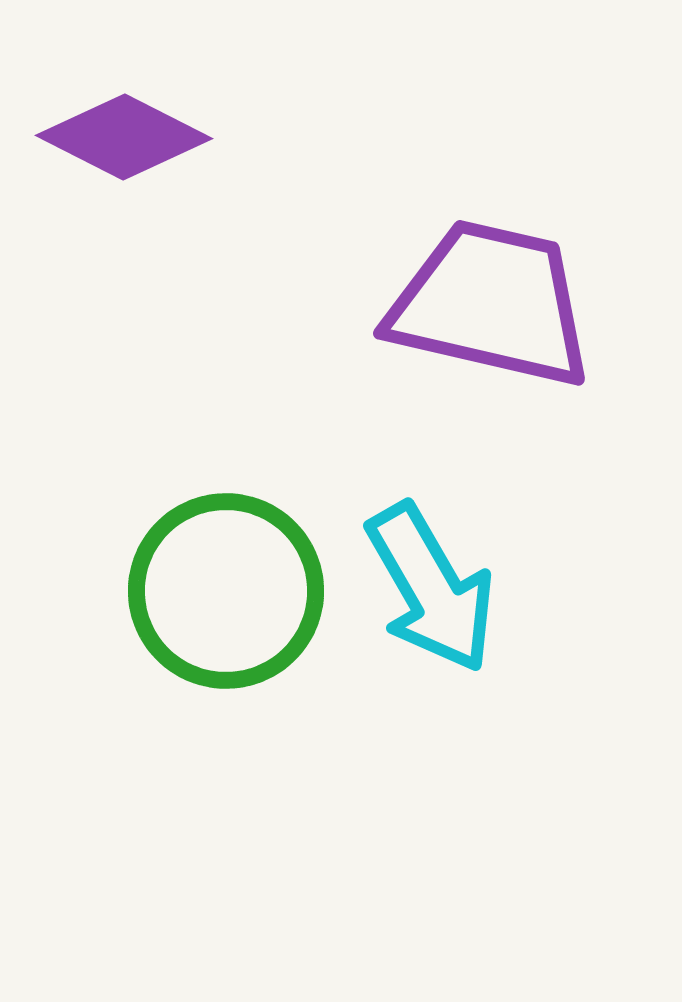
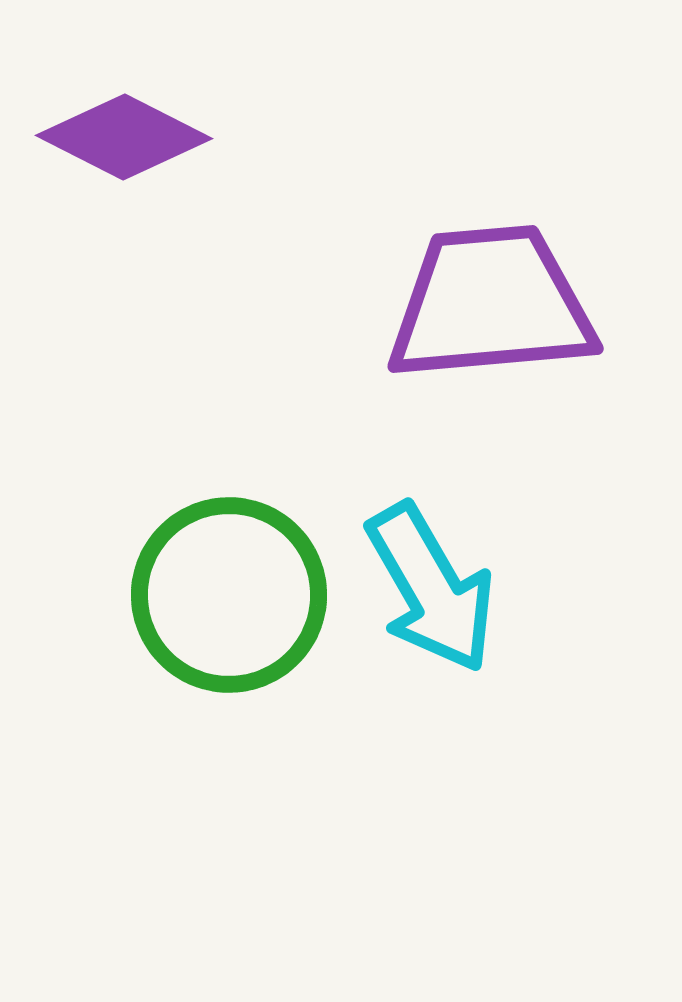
purple trapezoid: rotated 18 degrees counterclockwise
green circle: moved 3 px right, 4 px down
